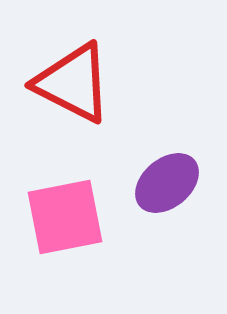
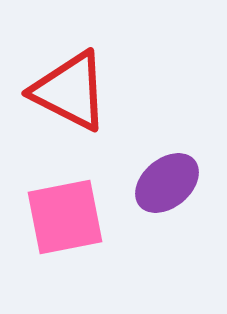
red triangle: moved 3 px left, 8 px down
